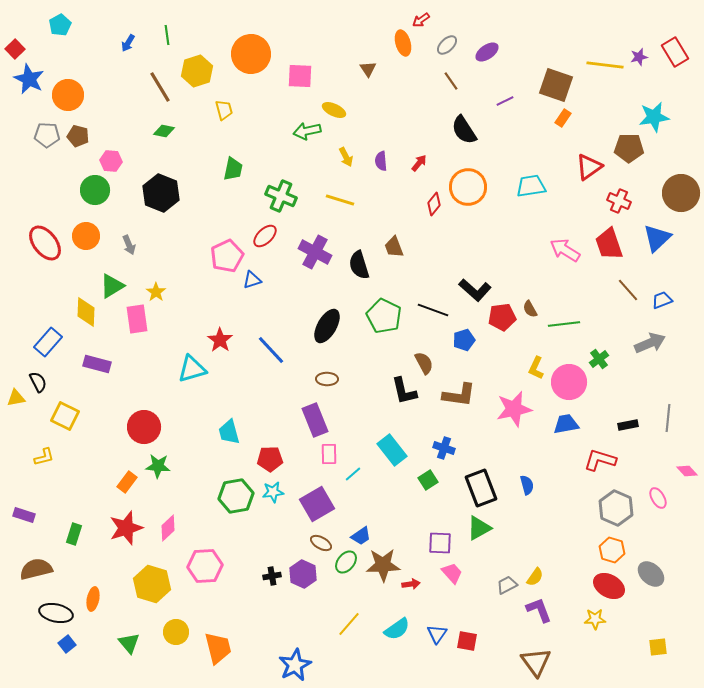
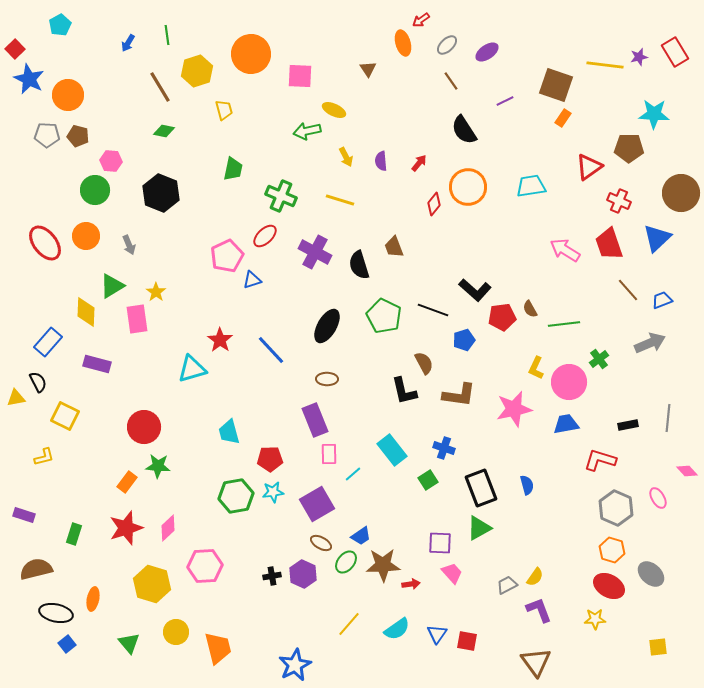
cyan star at (654, 117): moved 3 px up; rotated 12 degrees clockwise
